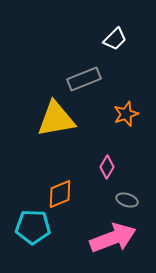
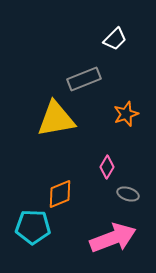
gray ellipse: moved 1 px right, 6 px up
